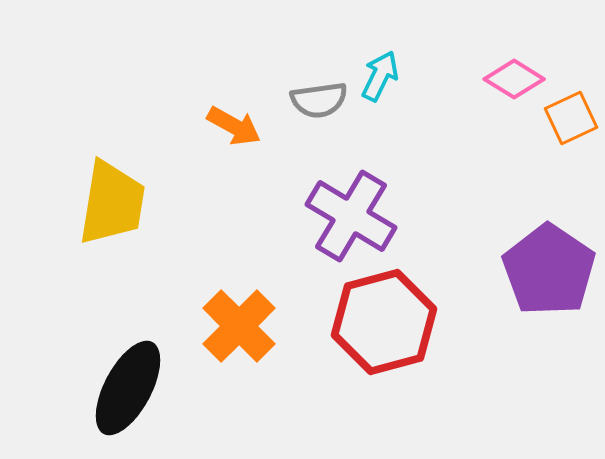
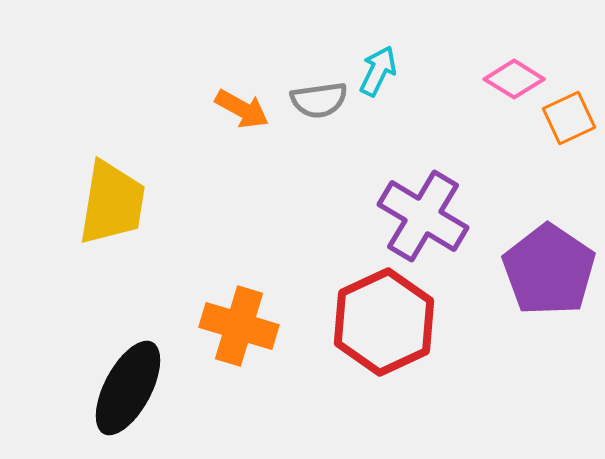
cyan arrow: moved 2 px left, 5 px up
orange square: moved 2 px left
orange arrow: moved 8 px right, 17 px up
purple cross: moved 72 px right
red hexagon: rotated 10 degrees counterclockwise
orange cross: rotated 28 degrees counterclockwise
